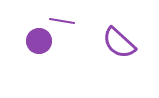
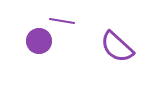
purple semicircle: moved 2 px left, 4 px down
